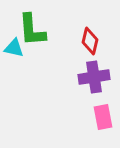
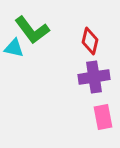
green L-shape: rotated 33 degrees counterclockwise
